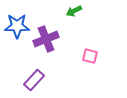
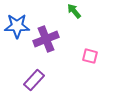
green arrow: rotated 77 degrees clockwise
